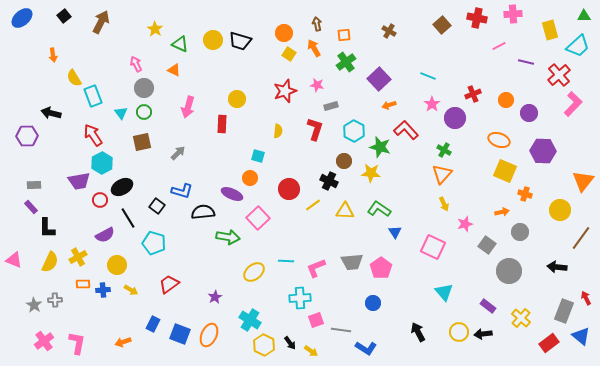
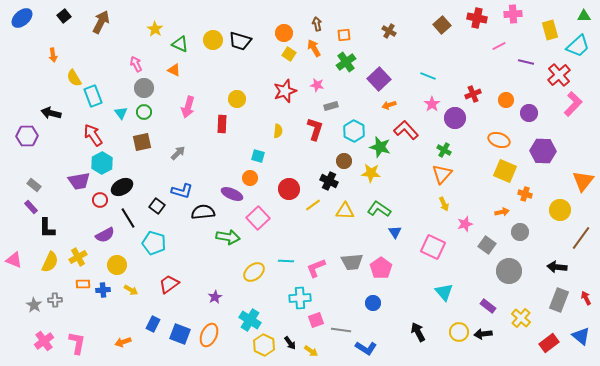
gray rectangle at (34, 185): rotated 40 degrees clockwise
gray rectangle at (564, 311): moved 5 px left, 11 px up
